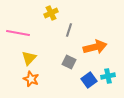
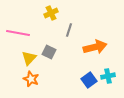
gray square: moved 20 px left, 10 px up
